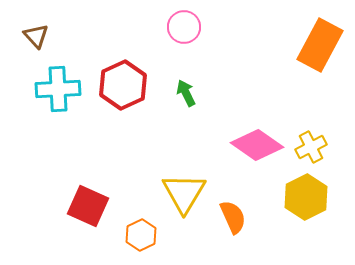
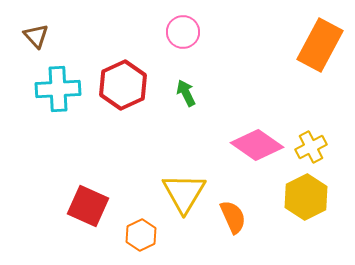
pink circle: moved 1 px left, 5 px down
